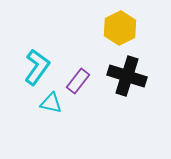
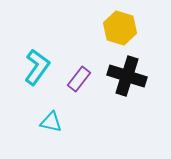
yellow hexagon: rotated 16 degrees counterclockwise
purple rectangle: moved 1 px right, 2 px up
cyan triangle: moved 19 px down
